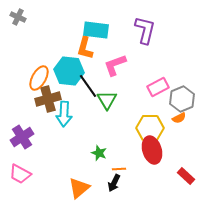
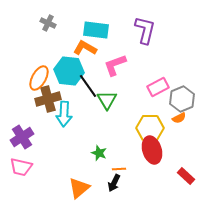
gray cross: moved 30 px right, 6 px down
orange L-shape: rotated 105 degrees clockwise
pink trapezoid: moved 1 px right, 7 px up; rotated 15 degrees counterclockwise
